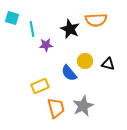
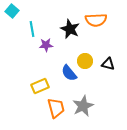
cyan square: moved 7 px up; rotated 24 degrees clockwise
